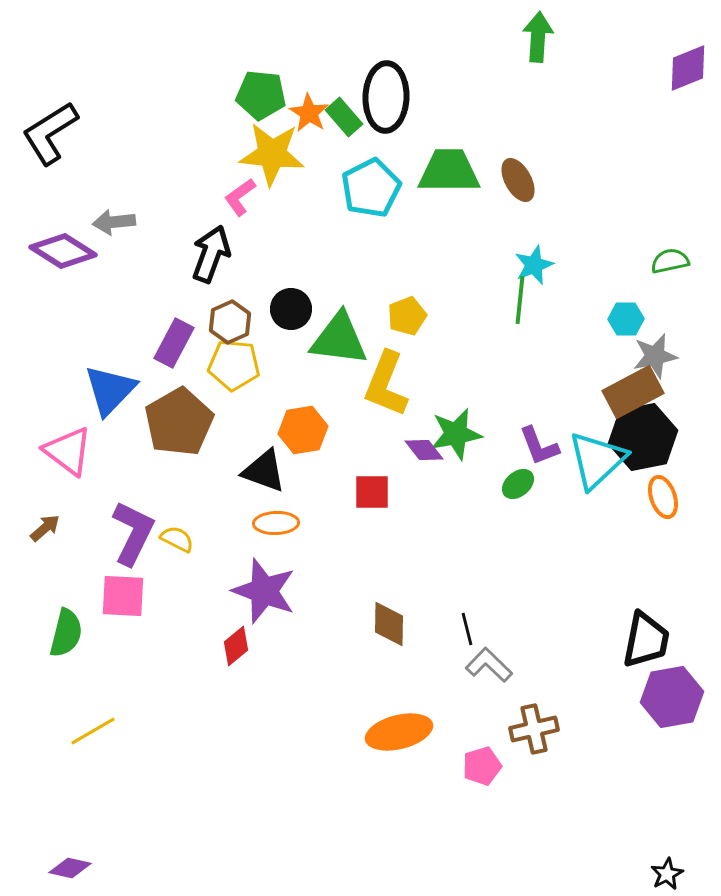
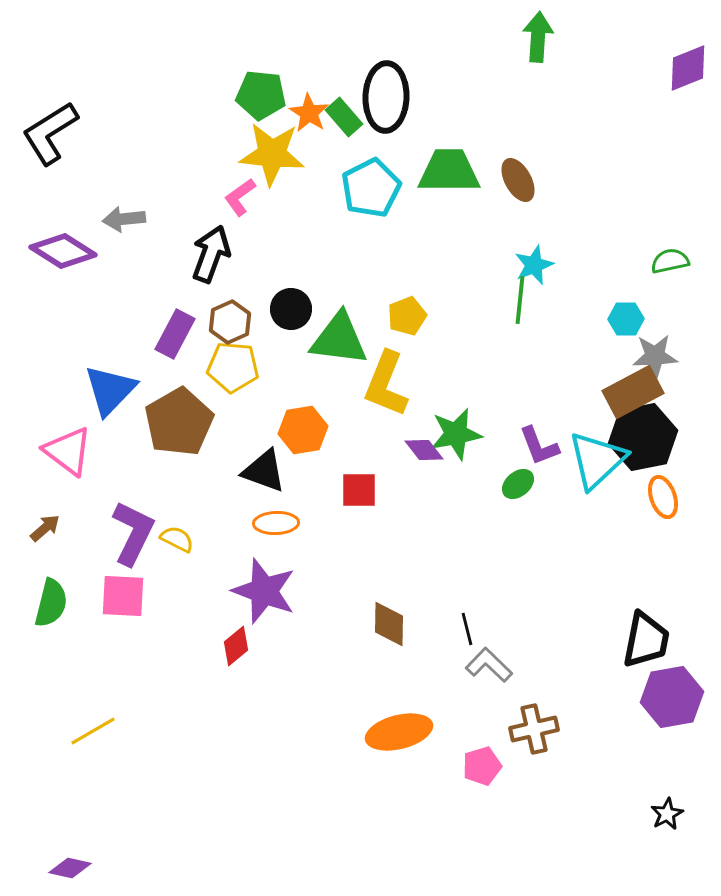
gray arrow at (114, 222): moved 10 px right, 3 px up
purple rectangle at (174, 343): moved 1 px right, 9 px up
gray star at (655, 356): rotated 9 degrees clockwise
yellow pentagon at (234, 365): moved 1 px left, 2 px down
red square at (372, 492): moved 13 px left, 2 px up
green semicircle at (66, 633): moved 15 px left, 30 px up
black star at (667, 874): moved 60 px up
